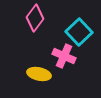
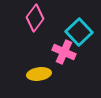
pink cross: moved 4 px up
yellow ellipse: rotated 20 degrees counterclockwise
